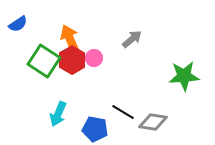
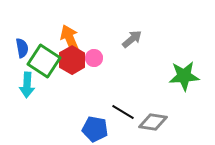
blue semicircle: moved 4 px right, 24 px down; rotated 66 degrees counterclockwise
cyan arrow: moved 31 px left, 29 px up; rotated 20 degrees counterclockwise
